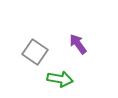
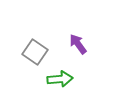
green arrow: rotated 15 degrees counterclockwise
